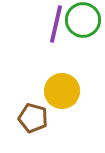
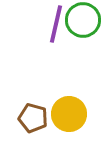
yellow circle: moved 7 px right, 23 px down
